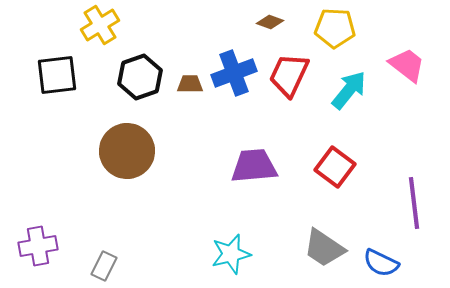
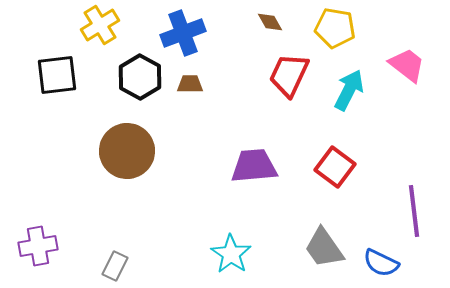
brown diamond: rotated 40 degrees clockwise
yellow pentagon: rotated 6 degrees clockwise
blue cross: moved 51 px left, 40 px up
black hexagon: rotated 12 degrees counterclockwise
cyan arrow: rotated 12 degrees counterclockwise
purple line: moved 8 px down
gray trapezoid: rotated 21 degrees clockwise
cyan star: rotated 24 degrees counterclockwise
gray rectangle: moved 11 px right
